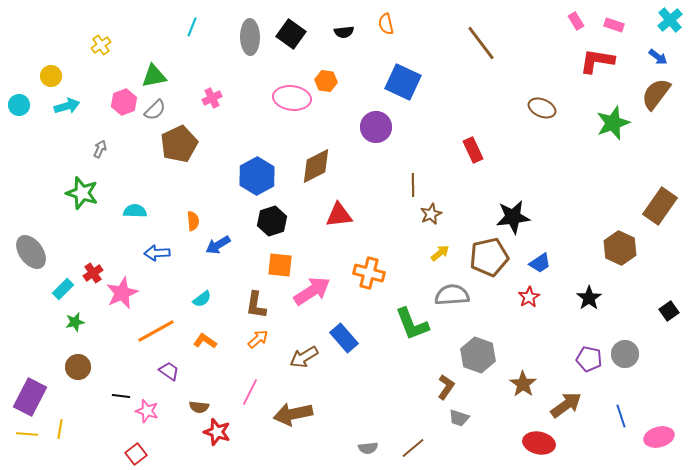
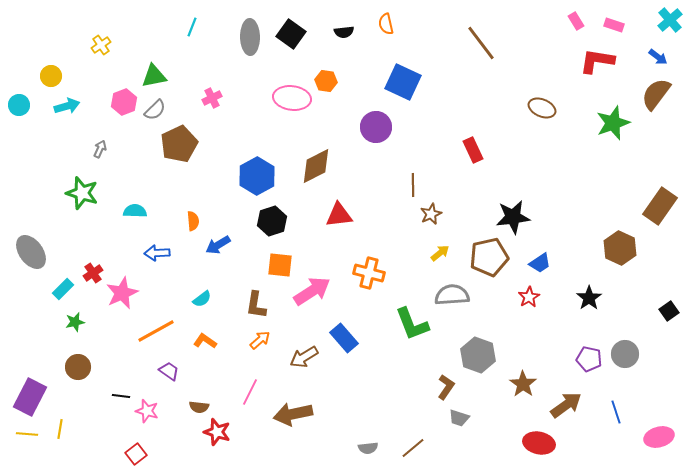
orange arrow at (258, 339): moved 2 px right, 1 px down
blue line at (621, 416): moved 5 px left, 4 px up
